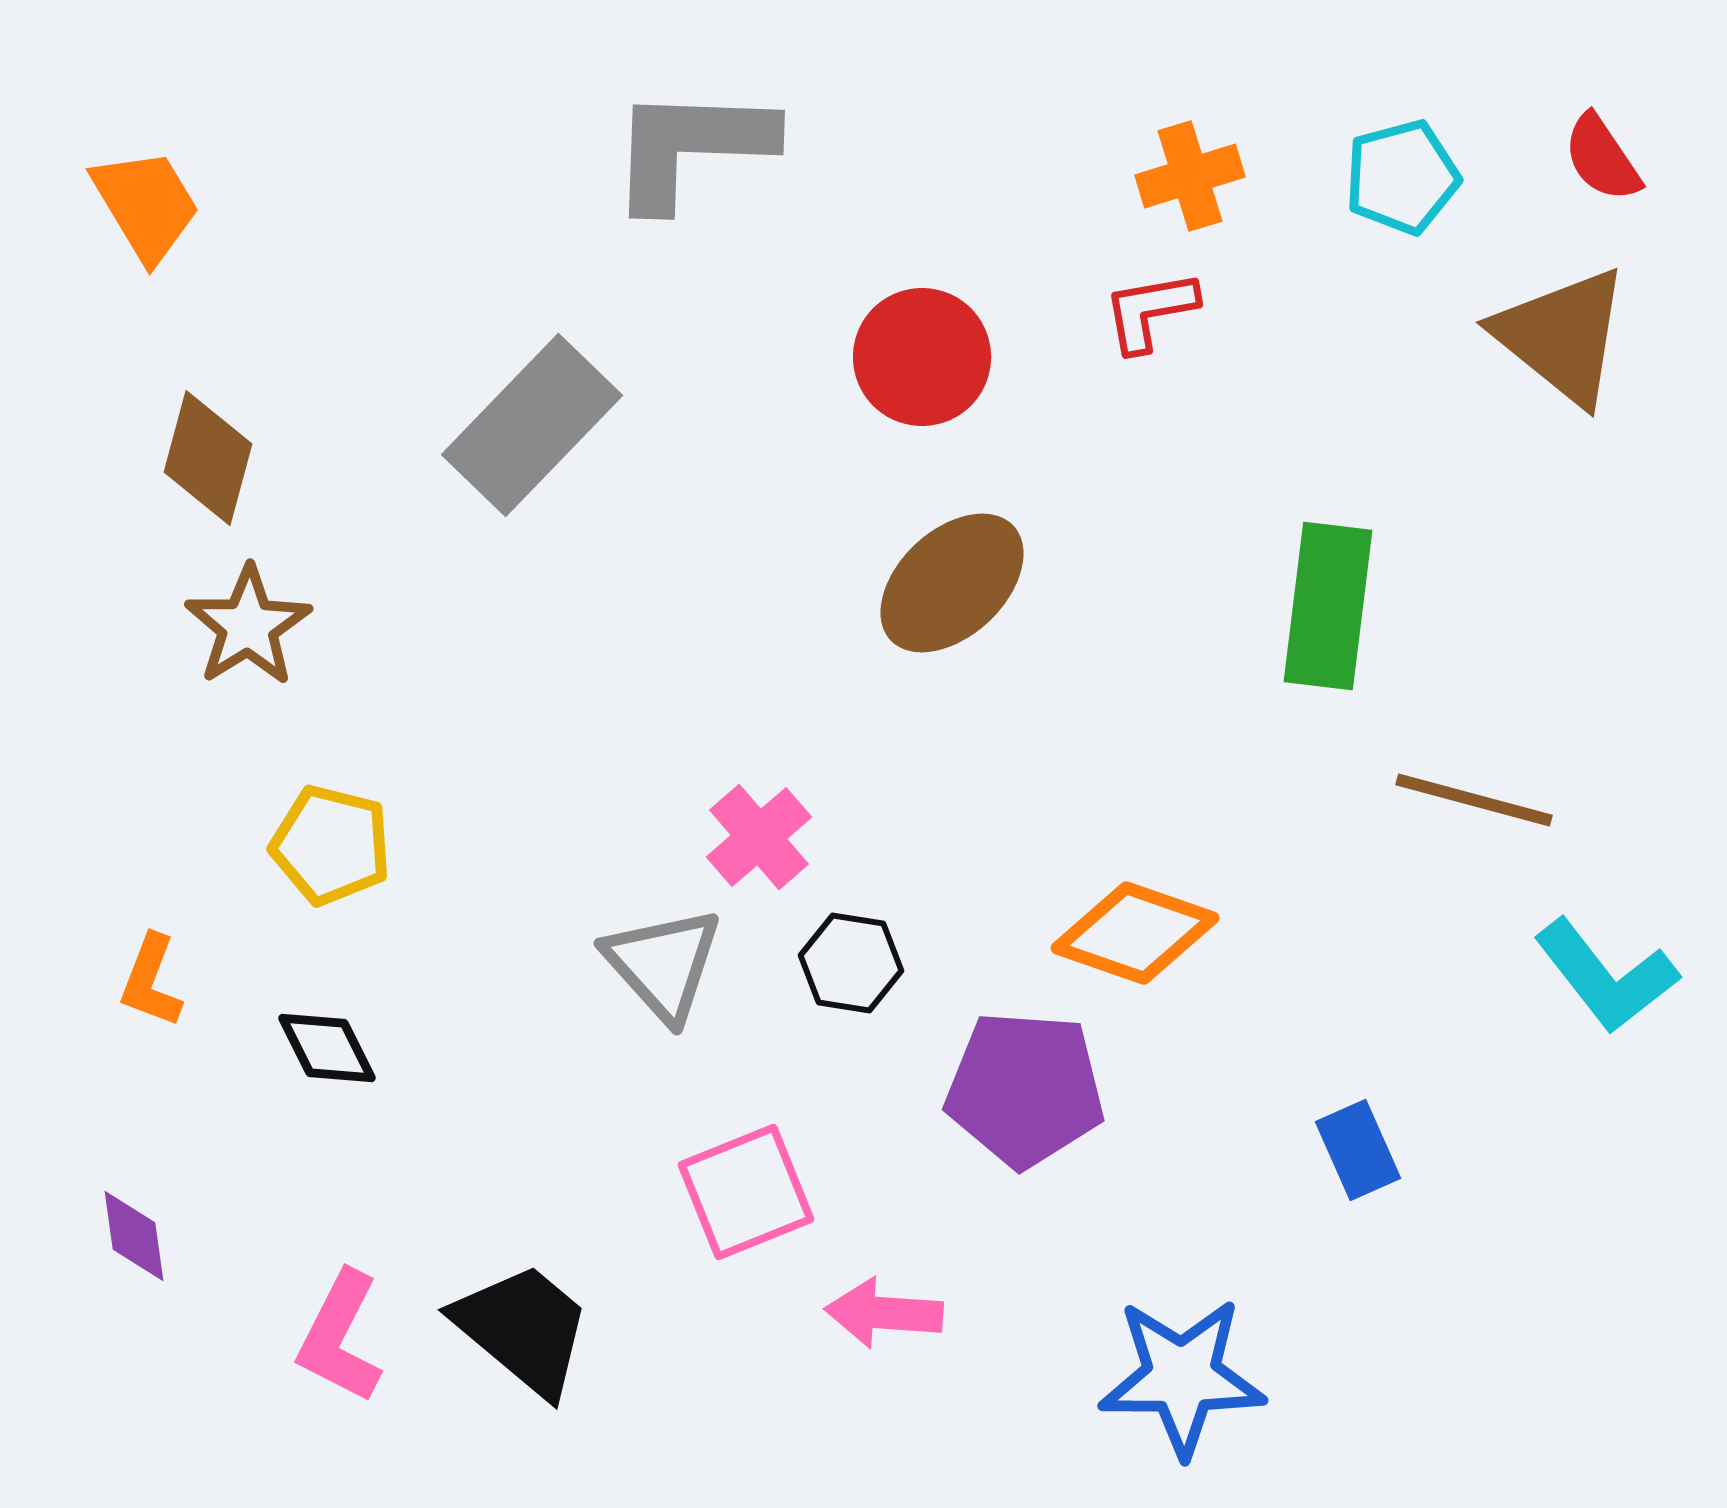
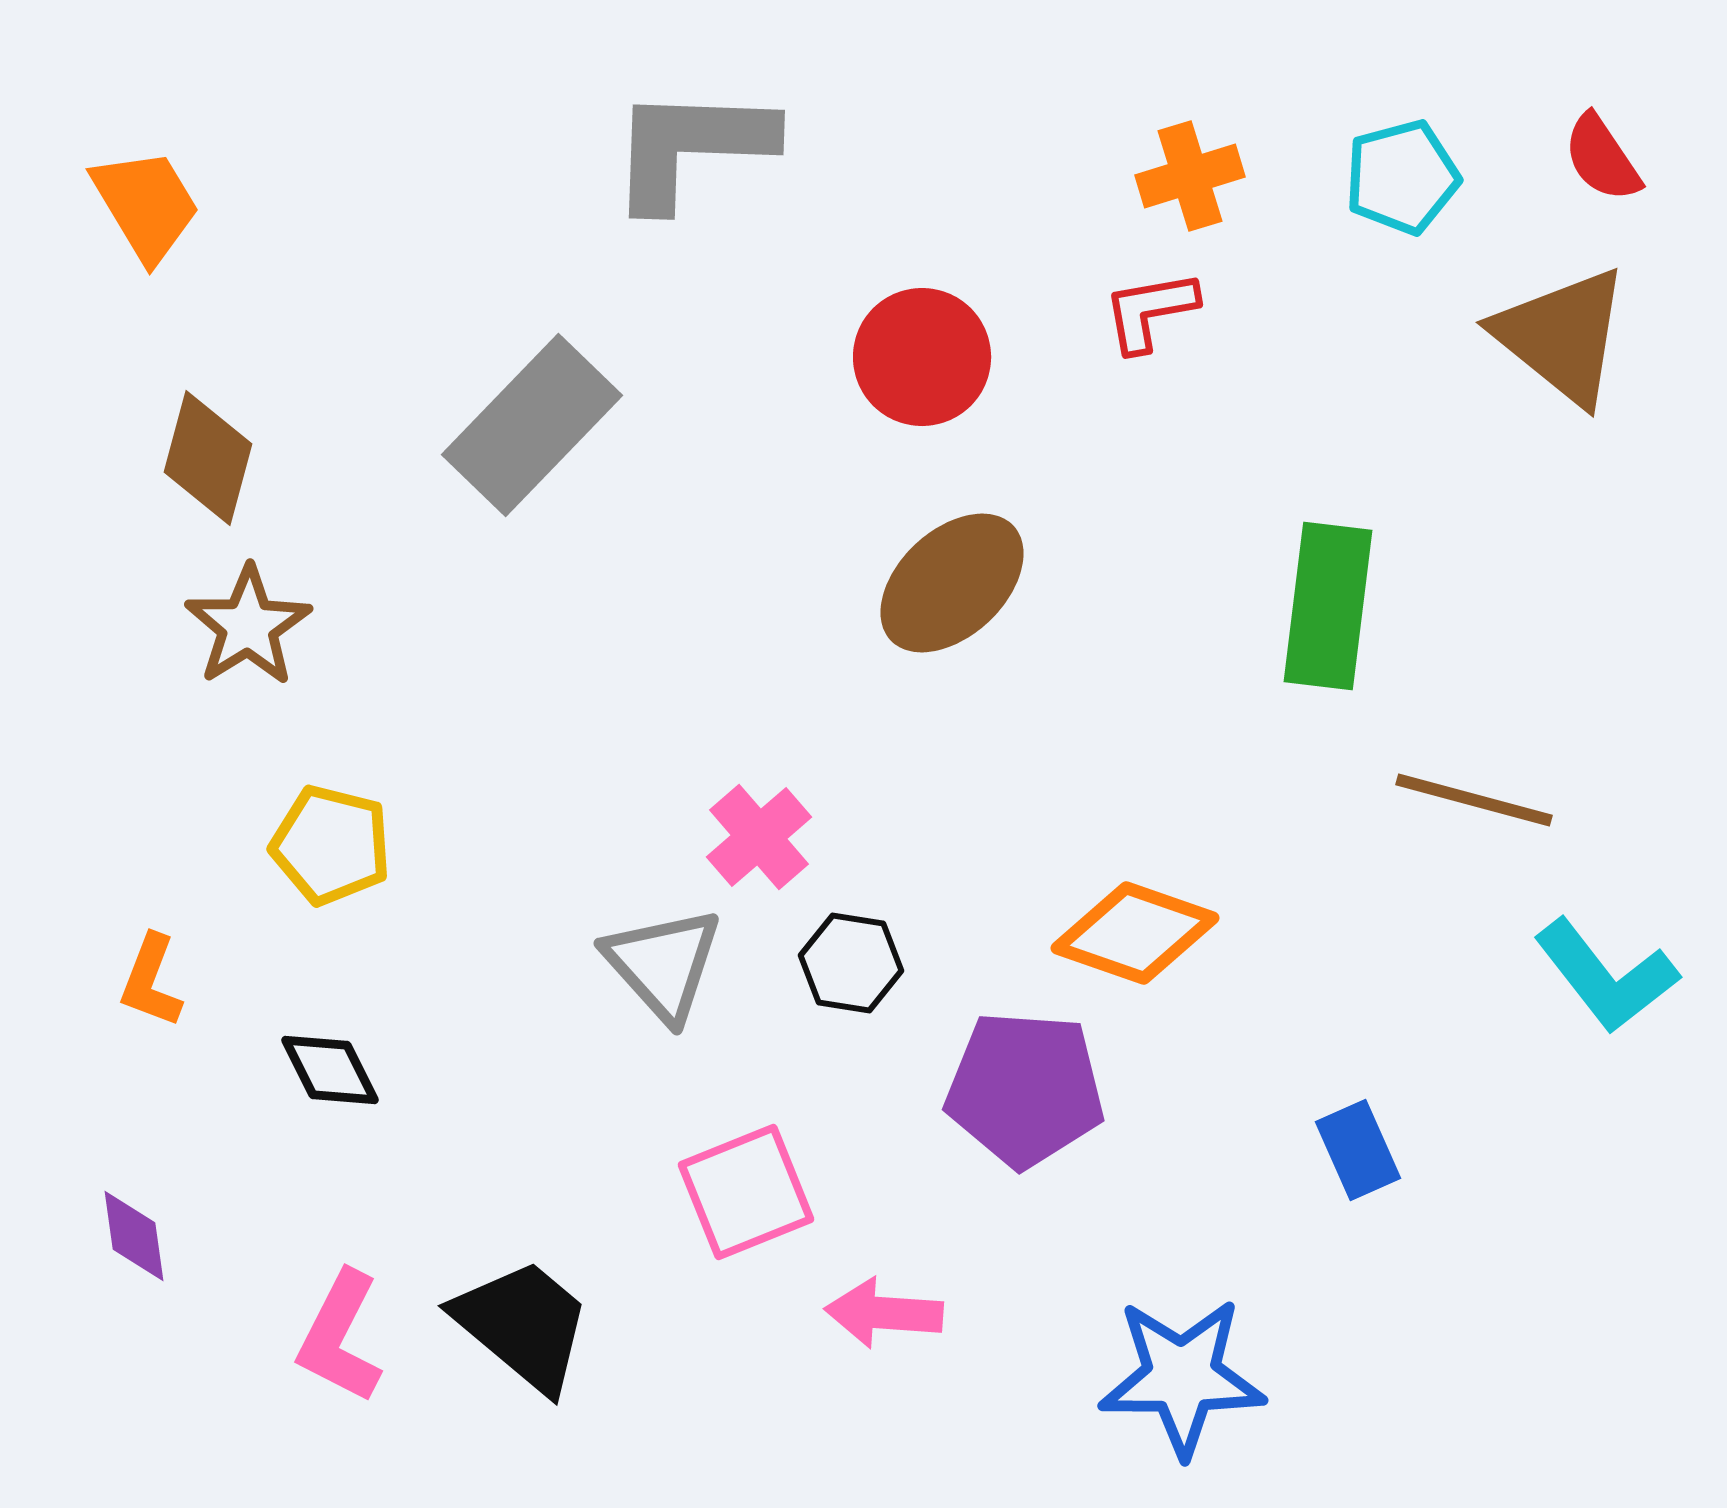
black diamond: moved 3 px right, 22 px down
black trapezoid: moved 4 px up
